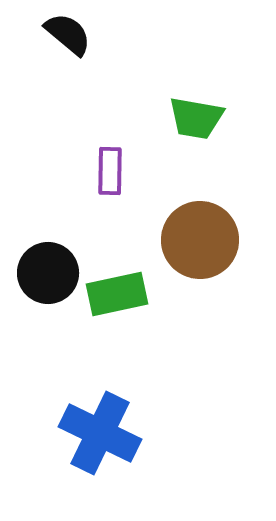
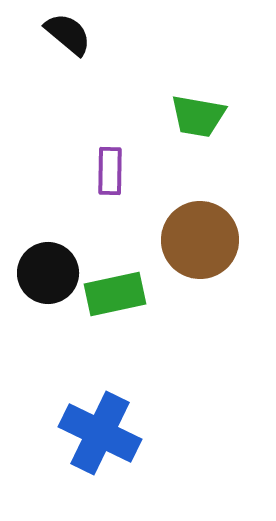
green trapezoid: moved 2 px right, 2 px up
green rectangle: moved 2 px left
